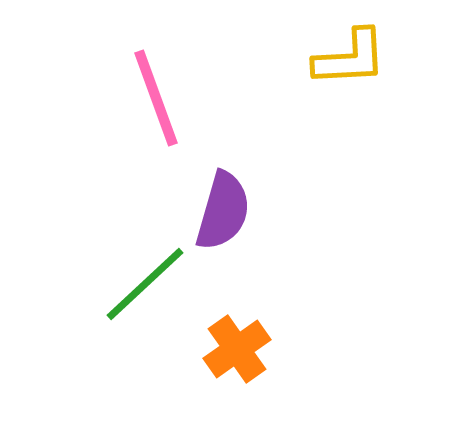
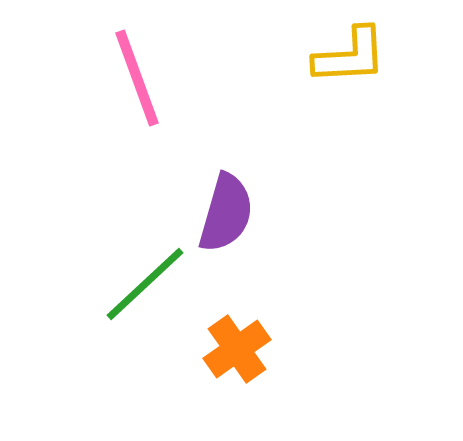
yellow L-shape: moved 2 px up
pink line: moved 19 px left, 20 px up
purple semicircle: moved 3 px right, 2 px down
